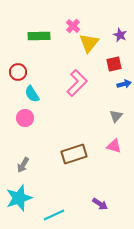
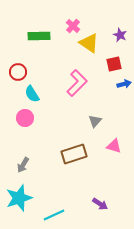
yellow triangle: rotated 35 degrees counterclockwise
gray triangle: moved 21 px left, 5 px down
